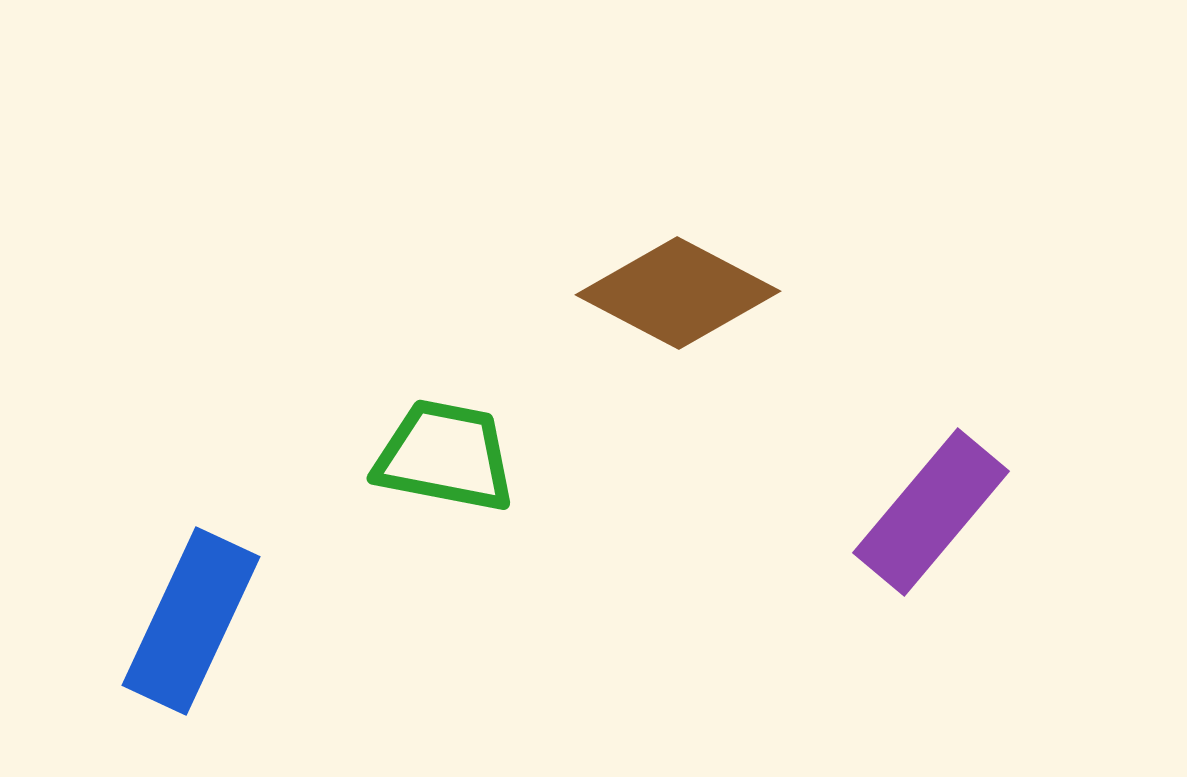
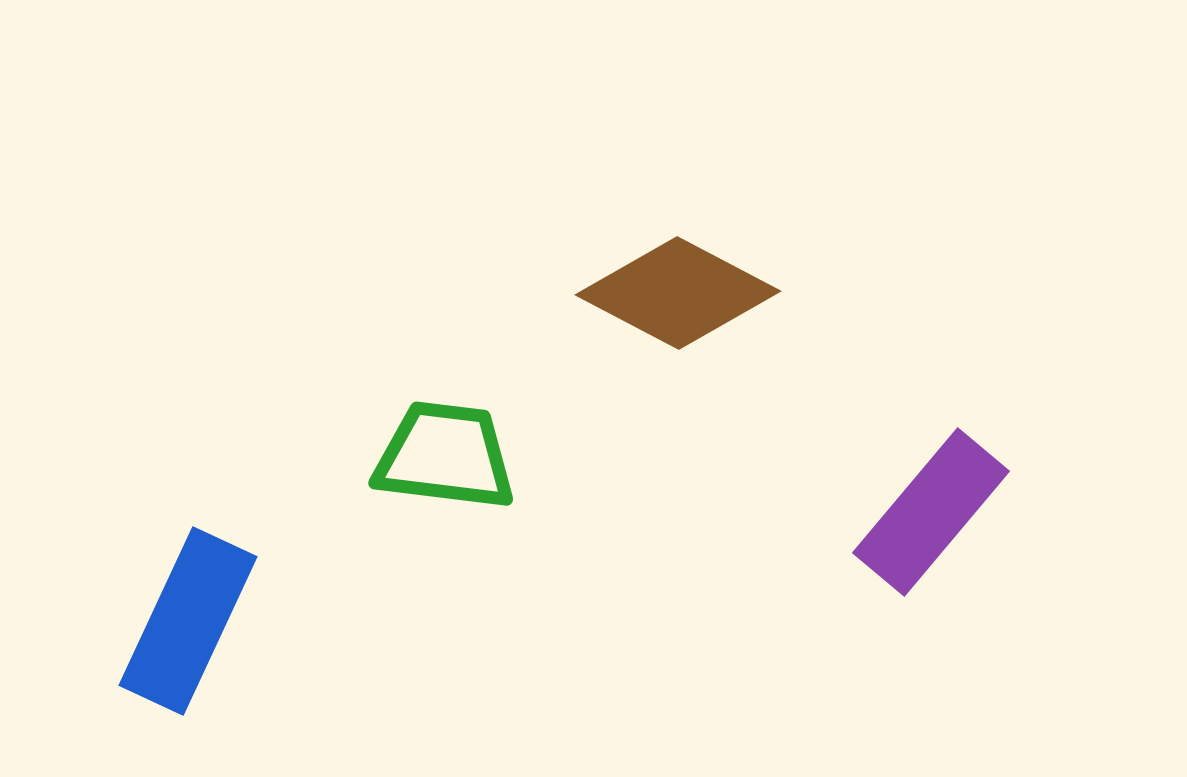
green trapezoid: rotated 4 degrees counterclockwise
blue rectangle: moved 3 px left
